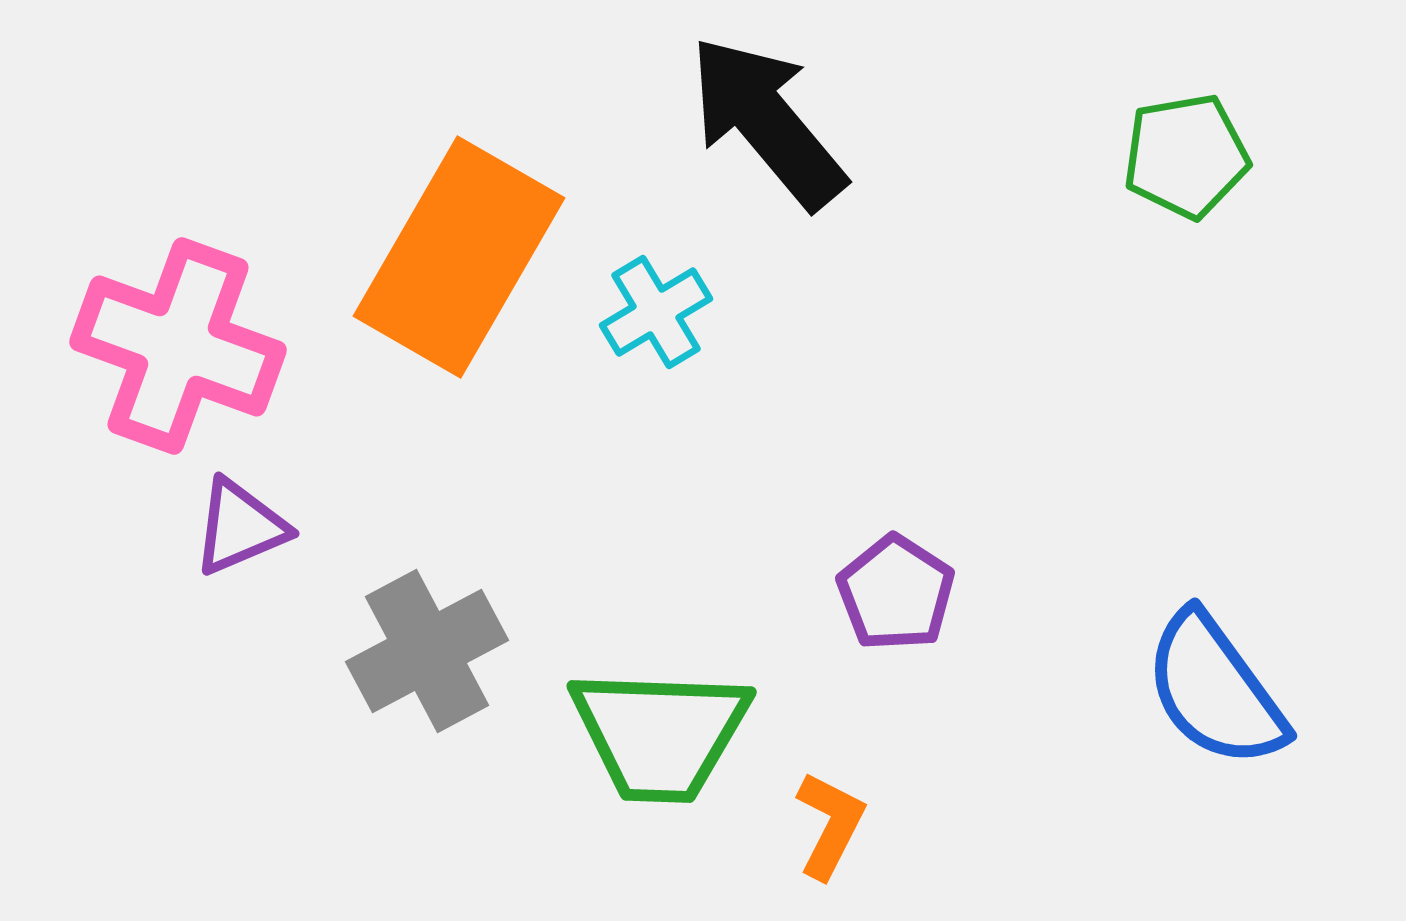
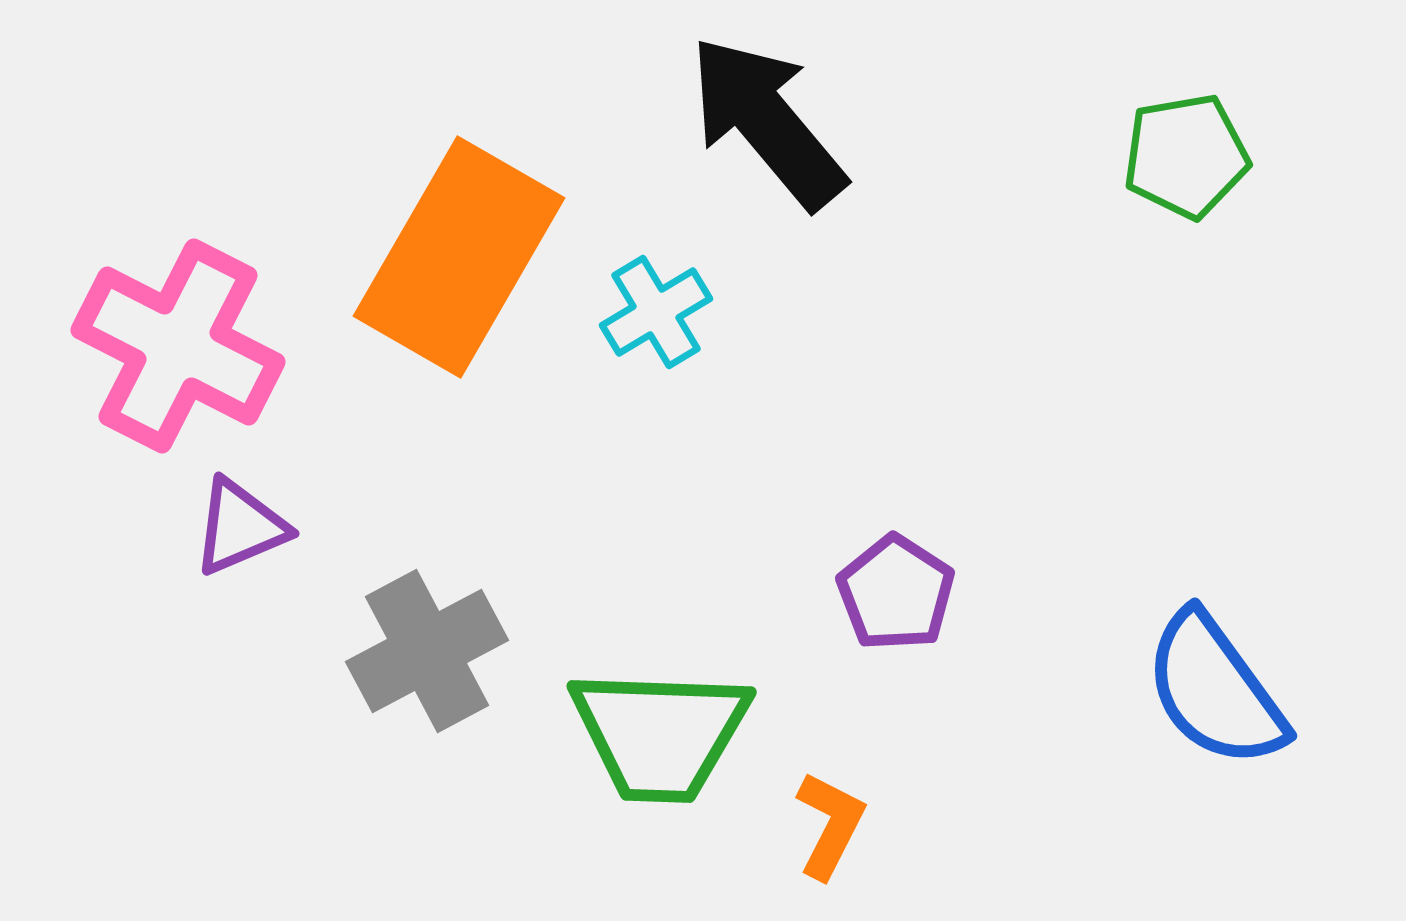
pink cross: rotated 7 degrees clockwise
